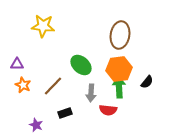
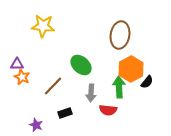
orange hexagon: moved 12 px right; rotated 20 degrees counterclockwise
orange star: moved 1 px left, 8 px up
